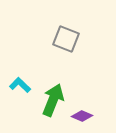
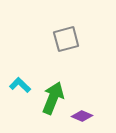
gray square: rotated 36 degrees counterclockwise
green arrow: moved 2 px up
